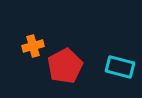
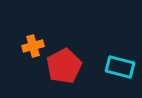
red pentagon: moved 1 px left
